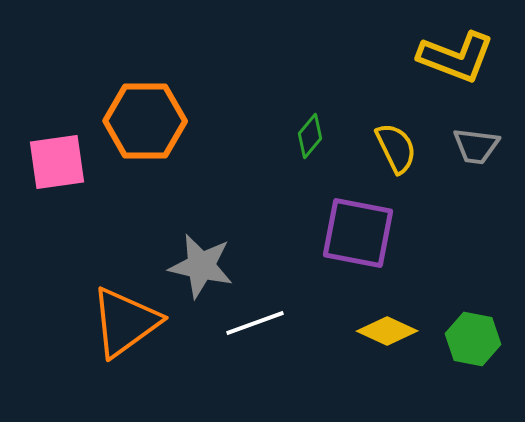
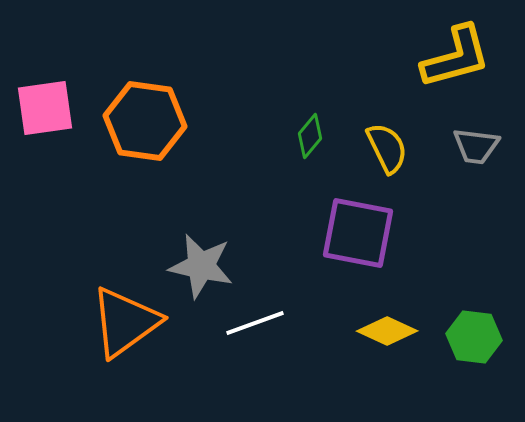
yellow L-shape: rotated 36 degrees counterclockwise
orange hexagon: rotated 8 degrees clockwise
yellow semicircle: moved 9 px left
pink square: moved 12 px left, 54 px up
green hexagon: moved 1 px right, 2 px up; rotated 4 degrees counterclockwise
